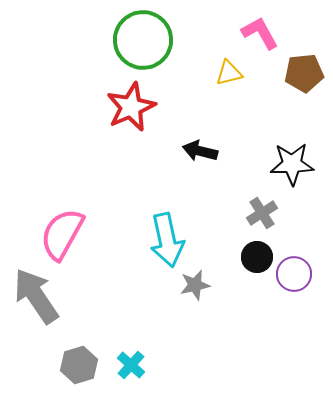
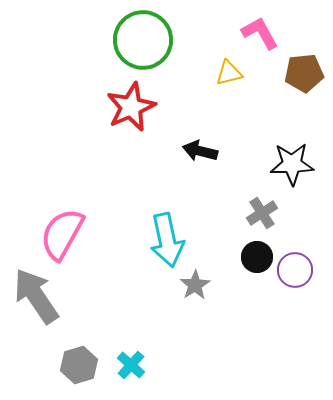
purple circle: moved 1 px right, 4 px up
gray star: rotated 20 degrees counterclockwise
